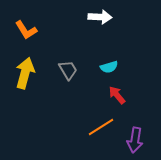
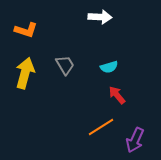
orange L-shape: rotated 40 degrees counterclockwise
gray trapezoid: moved 3 px left, 5 px up
purple arrow: rotated 15 degrees clockwise
